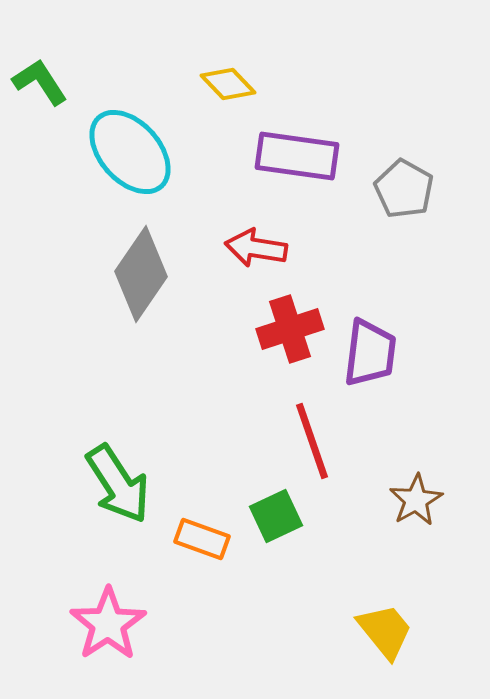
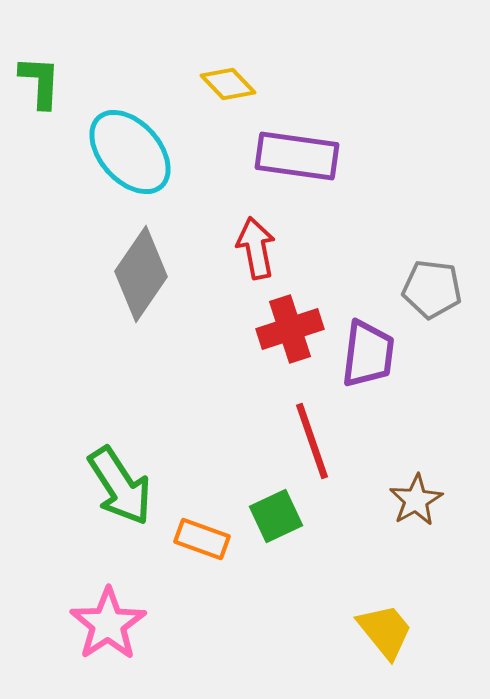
green L-shape: rotated 36 degrees clockwise
gray pentagon: moved 28 px right, 100 px down; rotated 22 degrees counterclockwise
red arrow: rotated 70 degrees clockwise
purple trapezoid: moved 2 px left, 1 px down
green arrow: moved 2 px right, 2 px down
